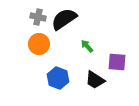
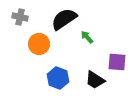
gray cross: moved 18 px left
green arrow: moved 9 px up
